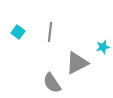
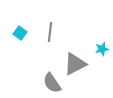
cyan square: moved 2 px right, 1 px down
cyan star: moved 1 px left, 2 px down
gray triangle: moved 2 px left, 1 px down
